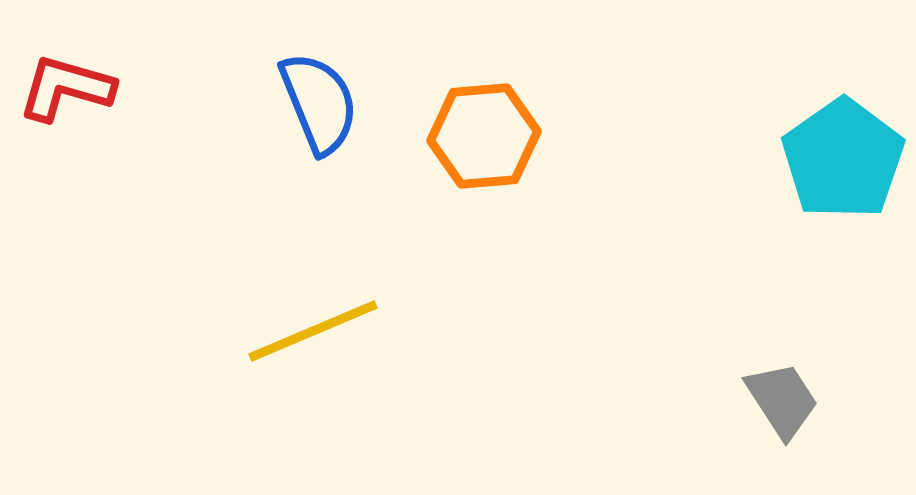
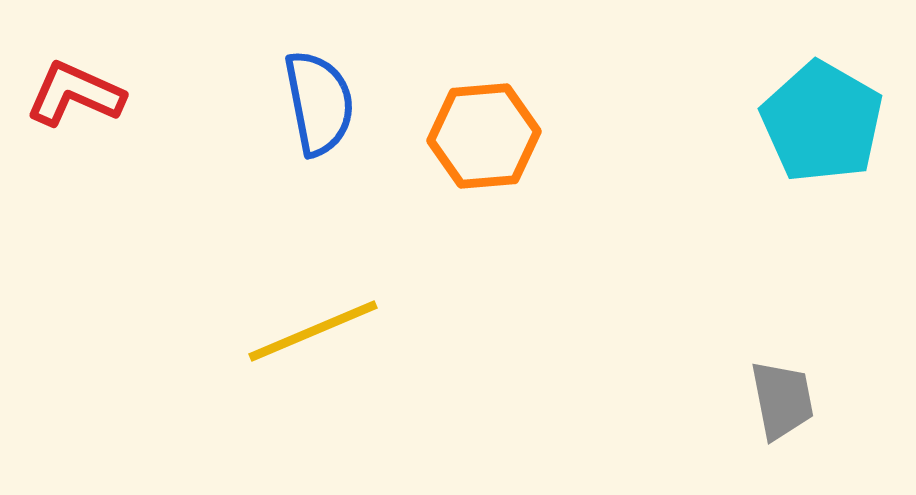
red L-shape: moved 9 px right, 6 px down; rotated 8 degrees clockwise
blue semicircle: rotated 11 degrees clockwise
cyan pentagon: moved 21 px left, 37 px up; rotated 7 degrees counterclockwise
gray trapezoid: rotated 22 degrees clockwise
